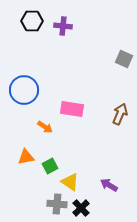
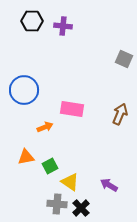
orange arrow: rotated 56 degrees counterclockwise
